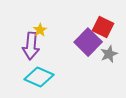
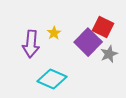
yellow star: moved 14 px right, 3 px down
purple arrow: moved 2 px up
cyan diamond: moved 13 px right, 2 px down
